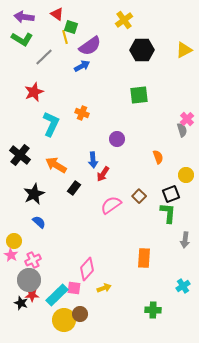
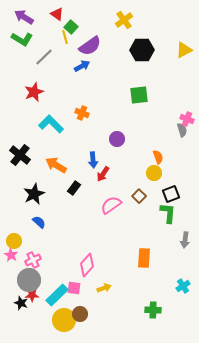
purple arrow at (24, 17): rotated 24 degrees clockwise
green square at (71, 27): rotated 24 degrees clockwise
pink cross at (187, 119): rotated 24 degrees counterclockwise
cyan L-shape at (51, 124): rotated 70 degrees counterclockwise
yellow circle at (186, 175): moved 32 px left, 2 px up
pink diamond at (87, 269): moved 4 px up
